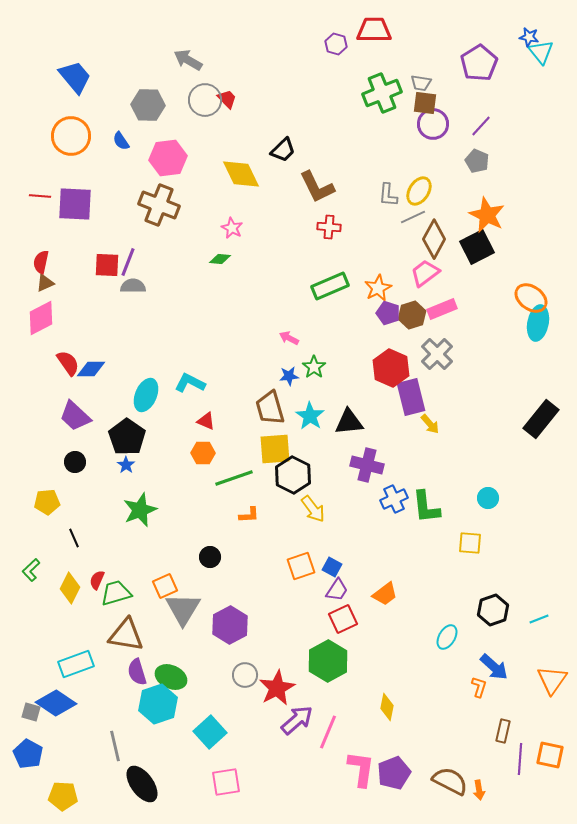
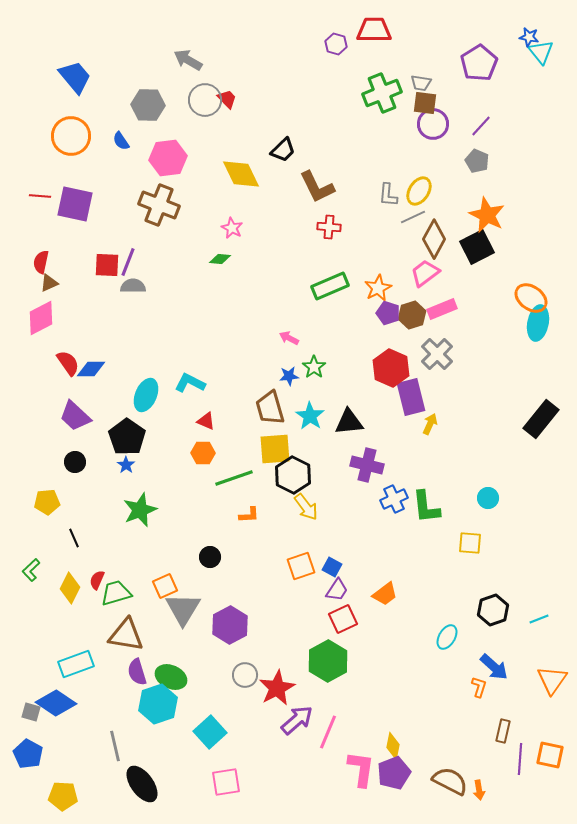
purple square at (75, 204): rotated 9 degrees clockwise
brown triangle at (45, 283): moved 4 px right
yellow arrow at (430, 424): rotated 115 degrees counterclockwise
yellow arrow at (313, 509): moved 7 px left, 2 px up
yellow diamond at (387, 707): moved 6 px right, 39 px down
